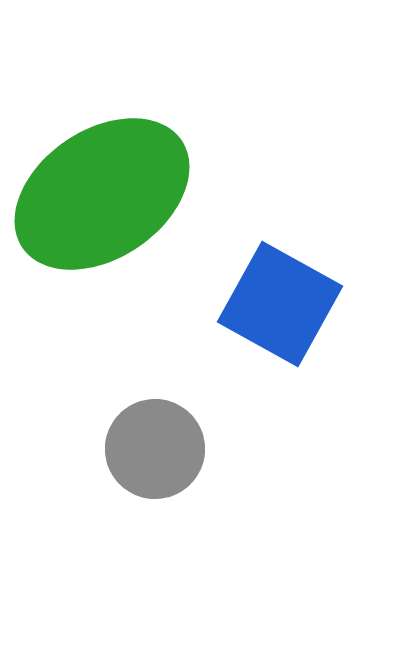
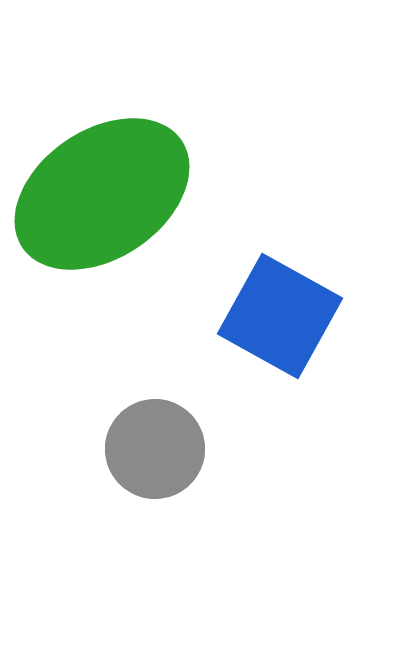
blue square: moved 12 px down
